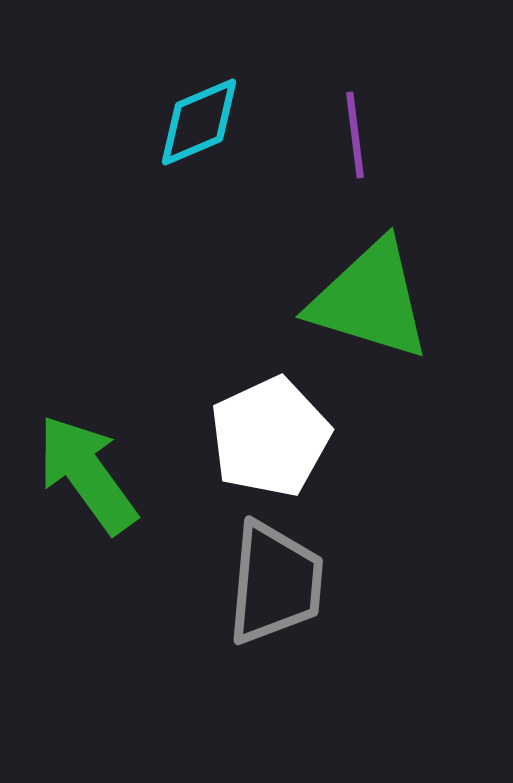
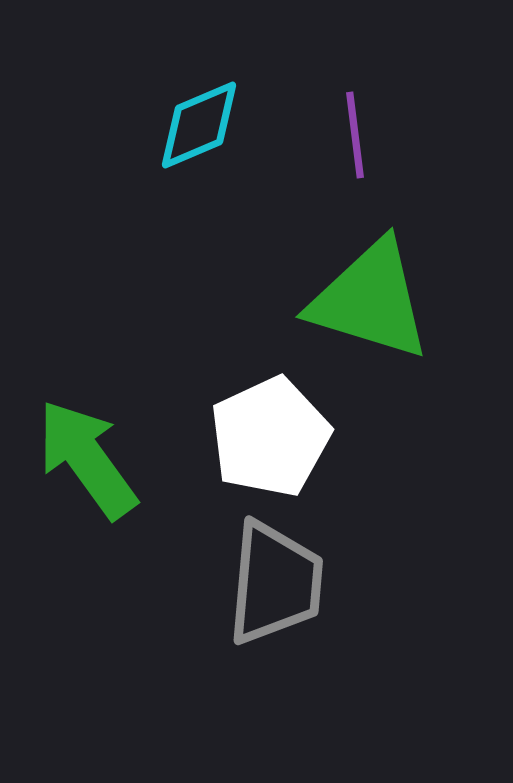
cyan diamond: moved 3 px down
green arrow: moved 15 px up
